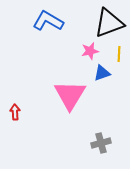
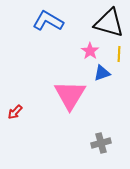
black triangle: rotated 36 degrees clockwise
pink star: rotated 24 degrees counterclockwise
red arrow: rotated 133 degrees counterclockwise
